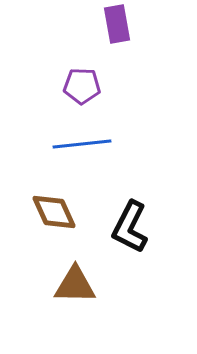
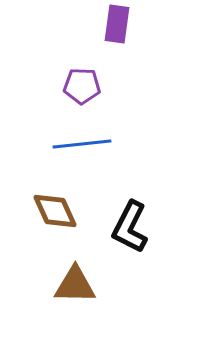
purple rectangle: rotated 18 degrees clockwise
brown diamond: moved 1 px right, 1 px up
